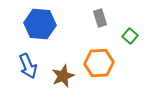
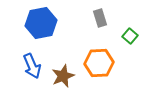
blue hexagon: moved 1 px right, 1 px up; rotated 16 degrees counterclockwise
blue arrow: moved 4 px right
